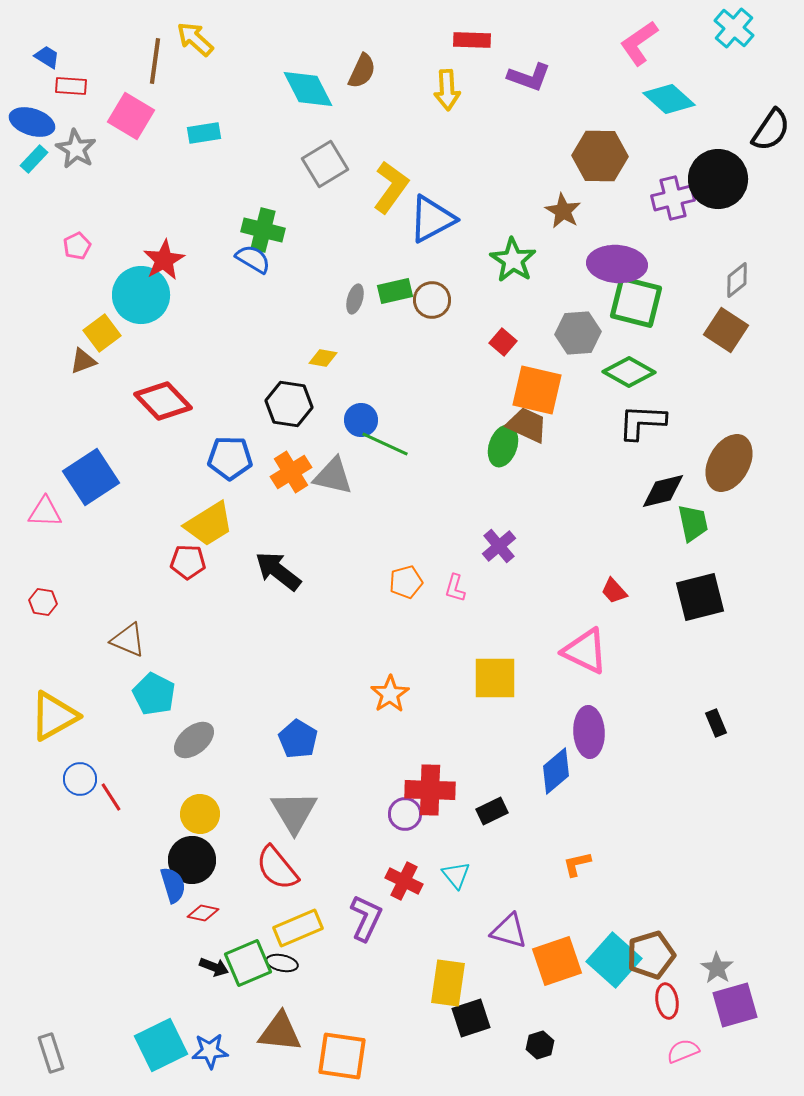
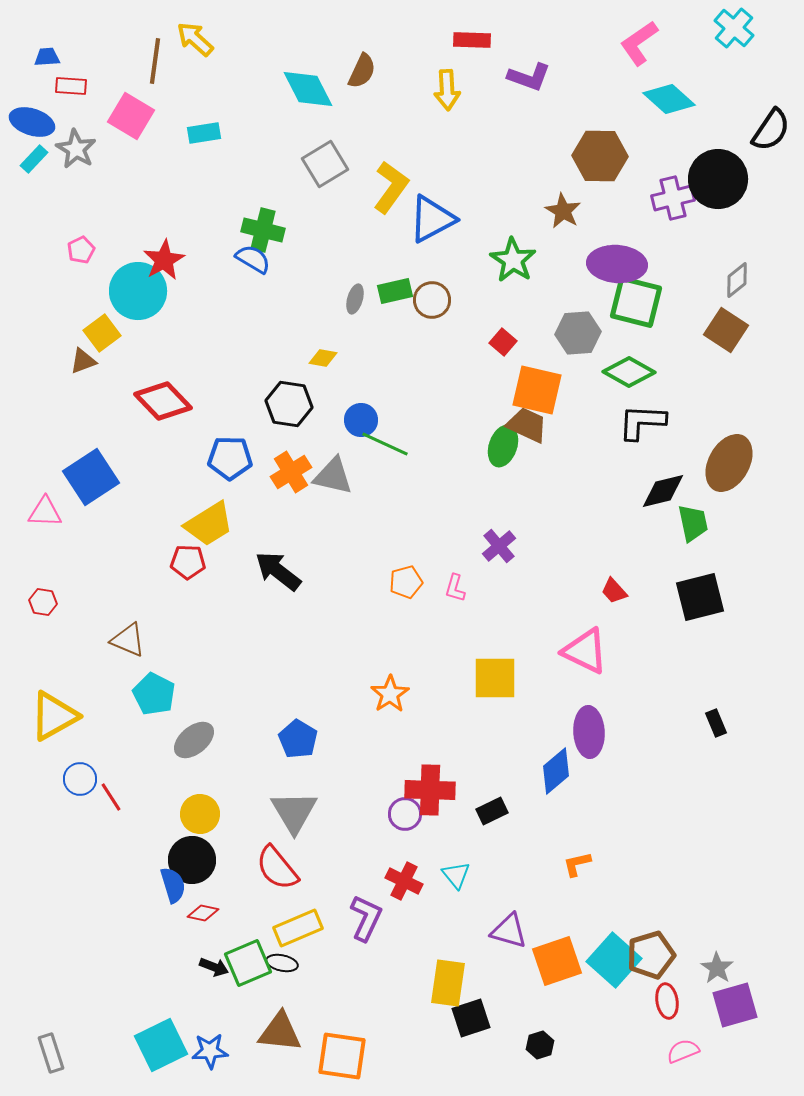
blue trapezoid at (47, 57): rotated 36 degrees counterclockwise
pink pentagon at (77, 246): moved 4 px right, 4 px down
cyan circle at (141, 295): moved 3 px left, 4 px up
